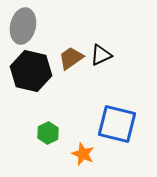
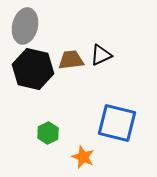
gray ellipse: moved 2 px right
brown trapezoid: moved 2 px down; rotated 28 degrees clockwise
black hexagon: moved 2 px right, 2 px up
blue square: moved 1 px up
orange star: moved 3 px down
